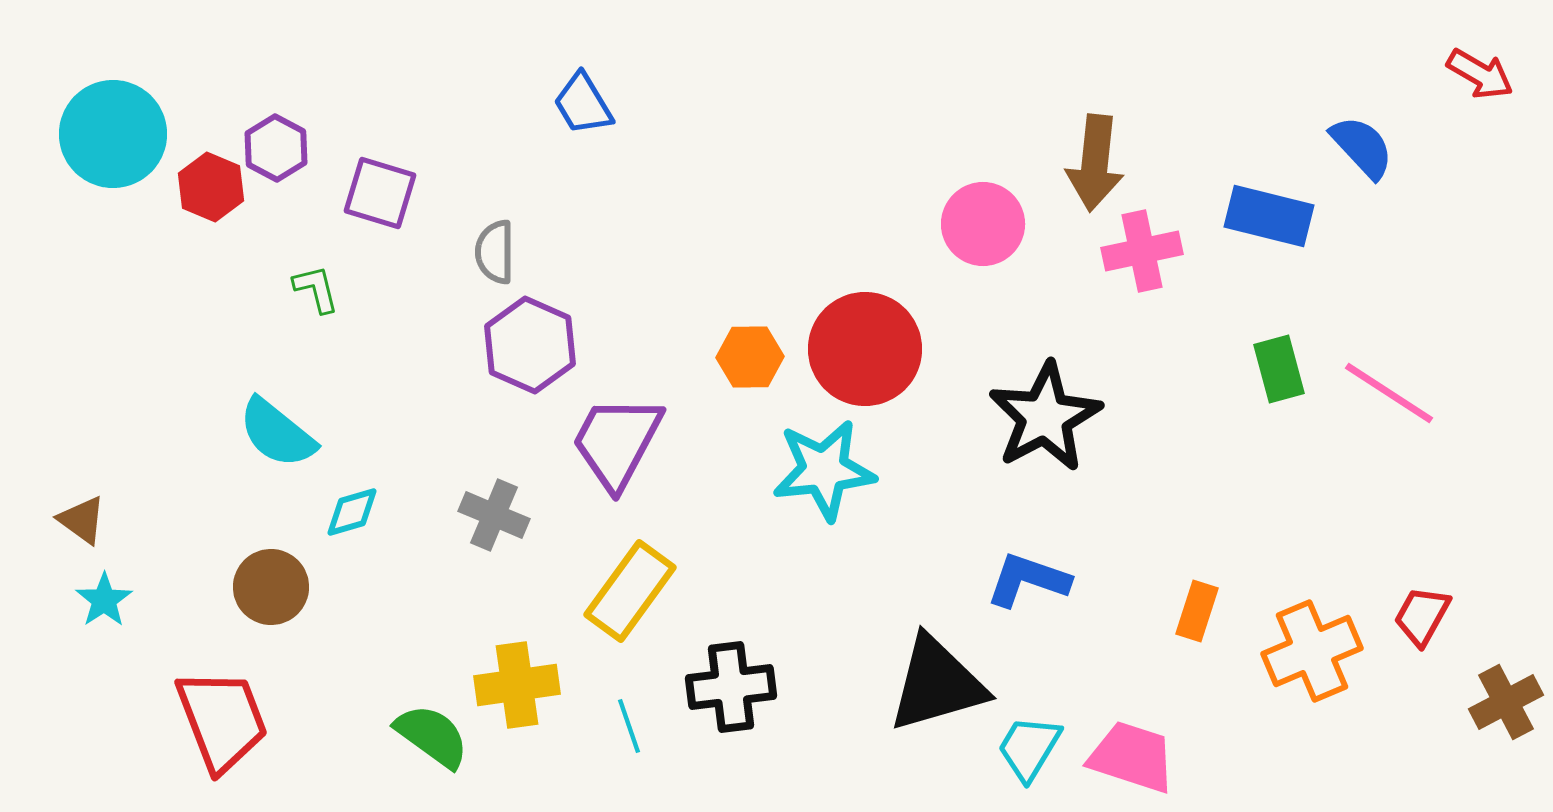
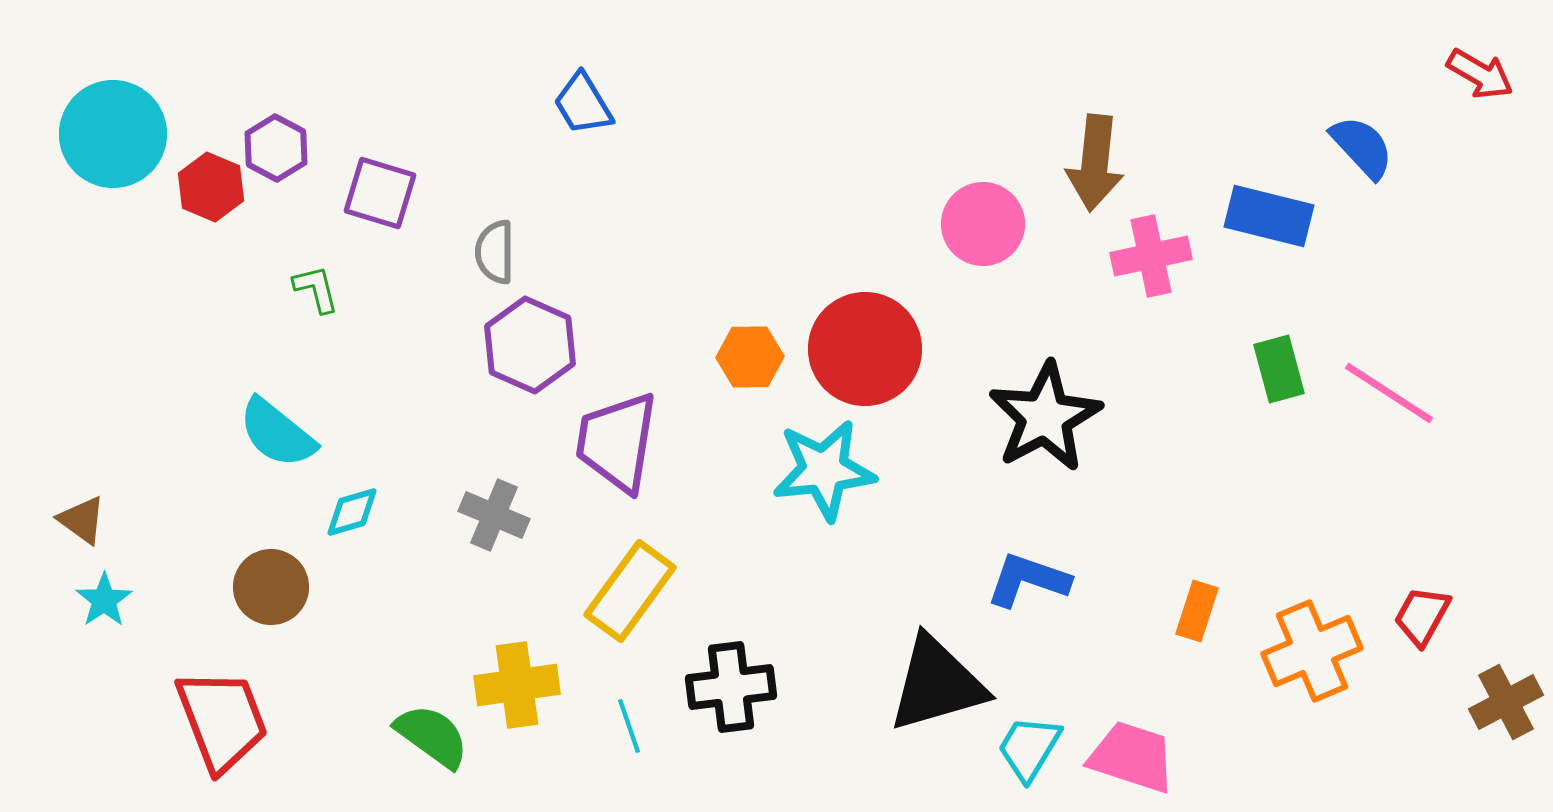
pink cross at (1142, 251): moved 9 px right, 5 px down
purple trapezoid at (617, 442): rotated 19 degrees counterclockwise
